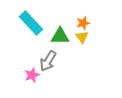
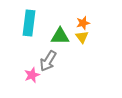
cyan rectangle: moved 2 px left; rotated 50 degrees clockwise
